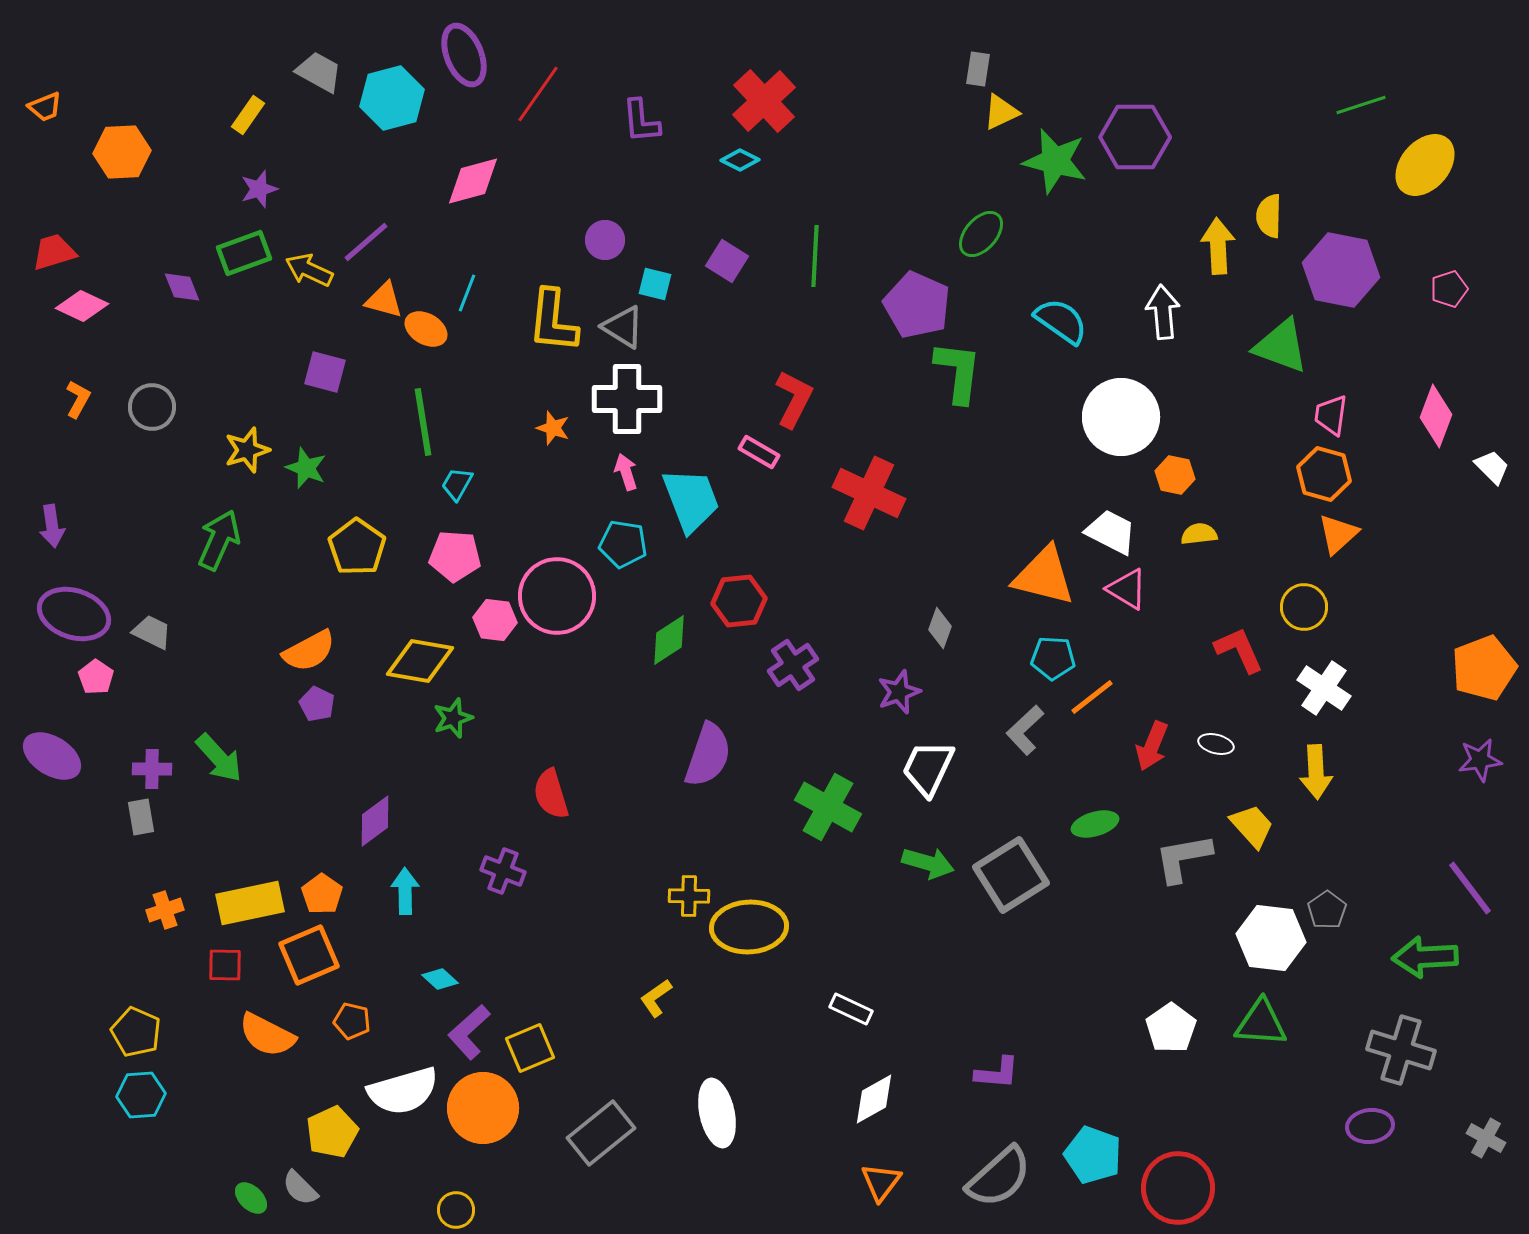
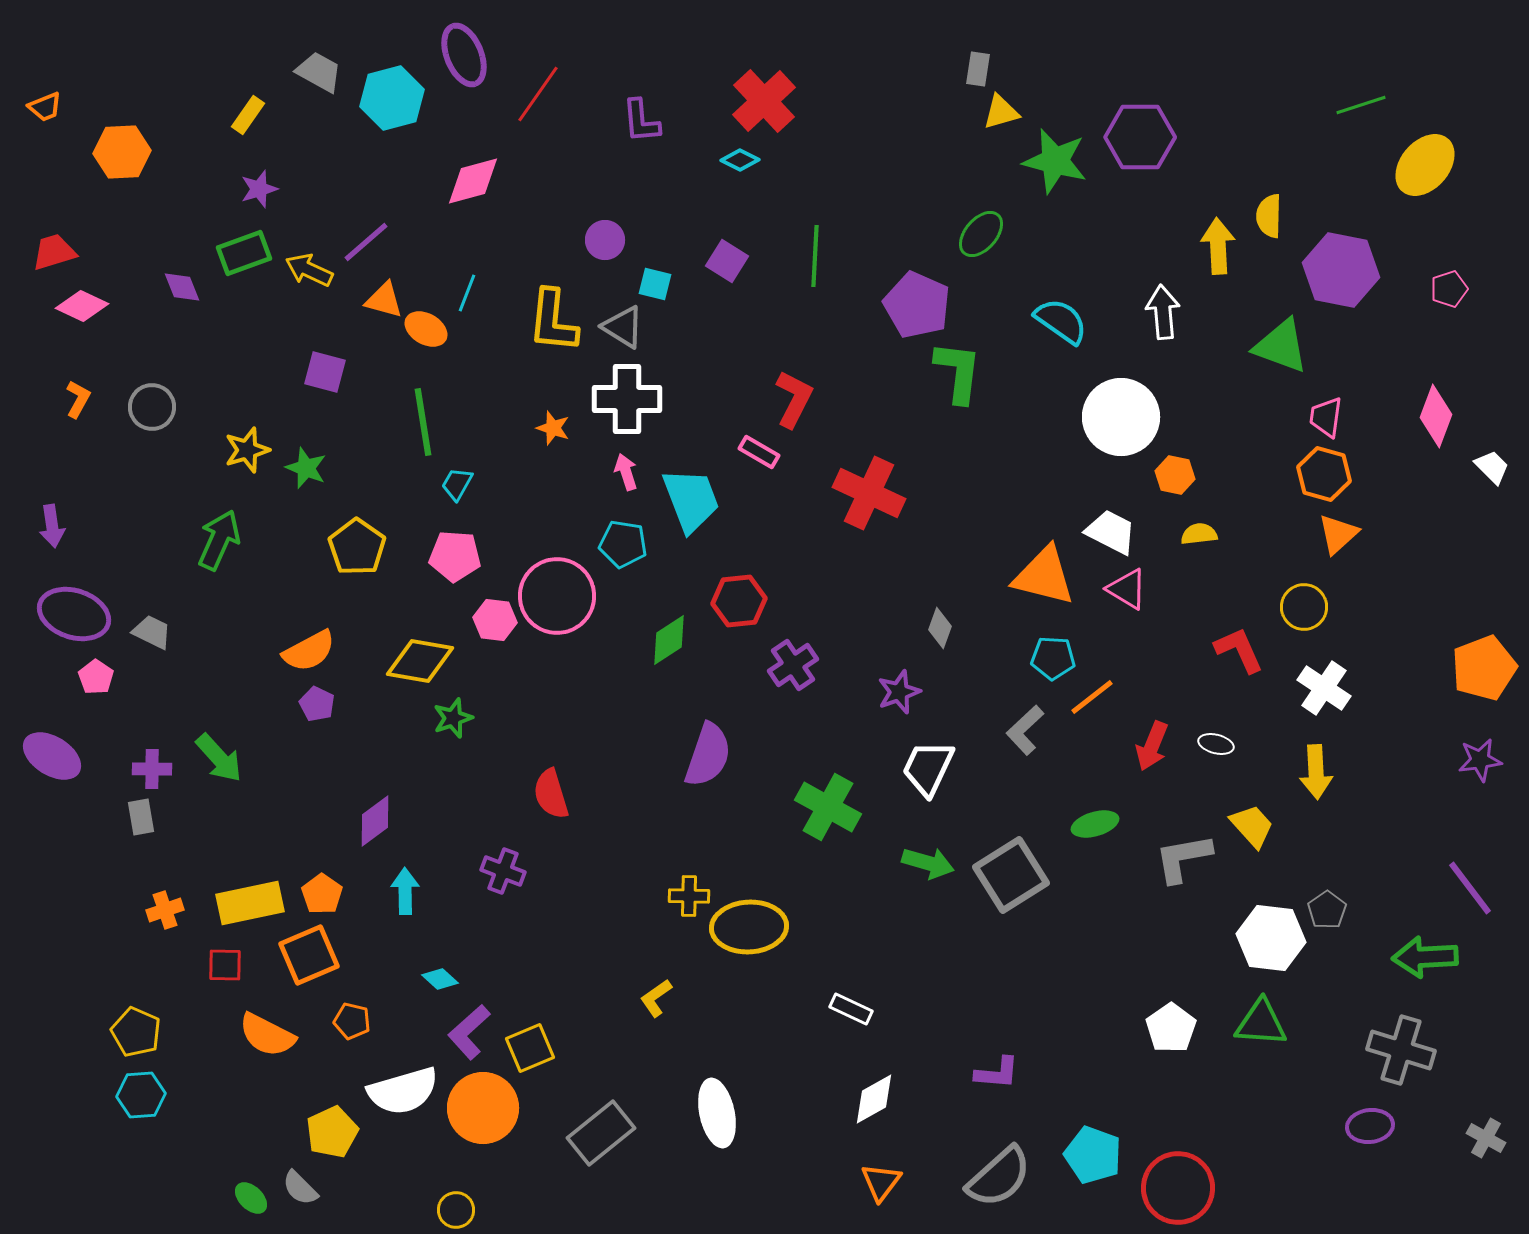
yellow triangle at (1001, 112): rotated 9 degrees clockwise
purple hexagon at (1135, 137): moved 5 px right
pink trapezoid at (1331, 415): moved 5 px left, 2 px down
